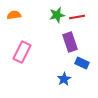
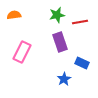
red line: moved 3 px right, 5 px down
purple rectangle: moved 10 px left
